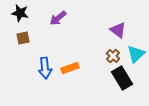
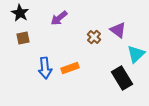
black star: rotated 18 degrees clockwise
purple arrow: moved 1 px right
brown cross: moved 19 px left, 19 px up
